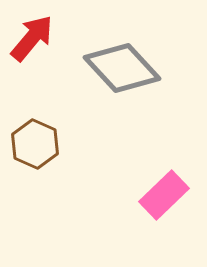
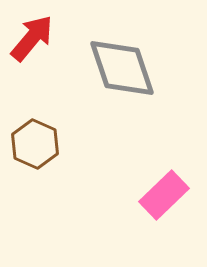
gray diamond: rotated 24 degrees clockwise
